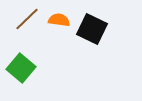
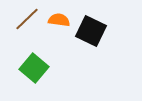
black square: moved 1 px left, 2 px down
green square: moved 13 px right
